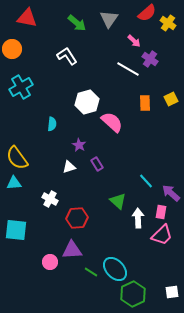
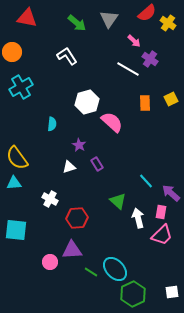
orange circle: moved 3 px down
white arrow: rotated 12 degrees counterclockwise
